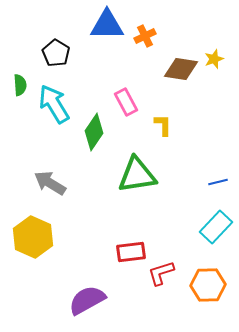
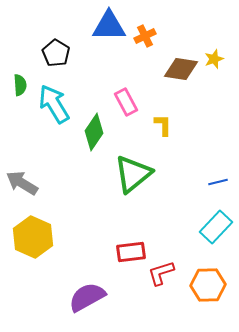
blue triangle: moved 2 px right, 1 px down
green triangle: moved 4 px left, 1 px up; rotated 30 degrees counterclockwise
gray arrow: moved 28 px left
purple semicircle: moved 3 px up
